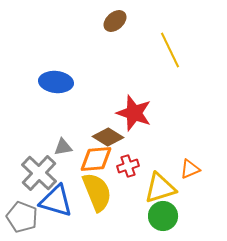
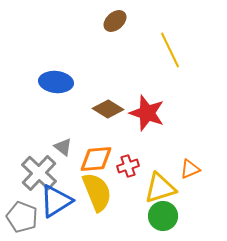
red star: moved 13 px right
brown diamond: moved 28 px up
gray triangle: rotated 48 degrees clockwise
blue triangle: rotated 48 degrees counterclockwise
